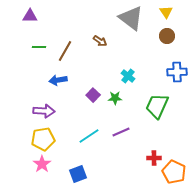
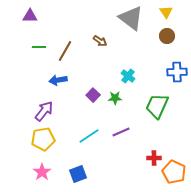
purple arrow: rotated 55 degrees counterclockwise
pink star: moved 8 px down
